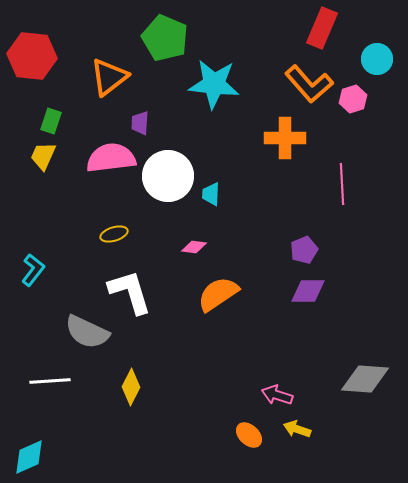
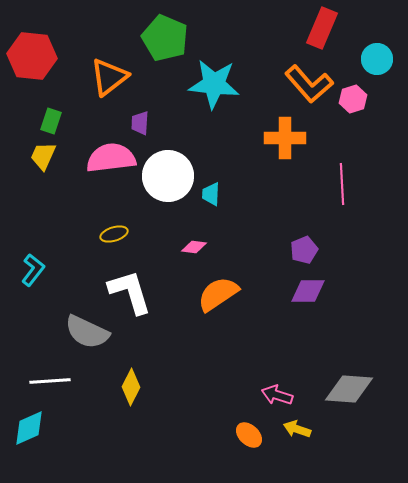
gray diamond: moved 16 px left, 10 px down
cyan diamond: moved 29 px up
